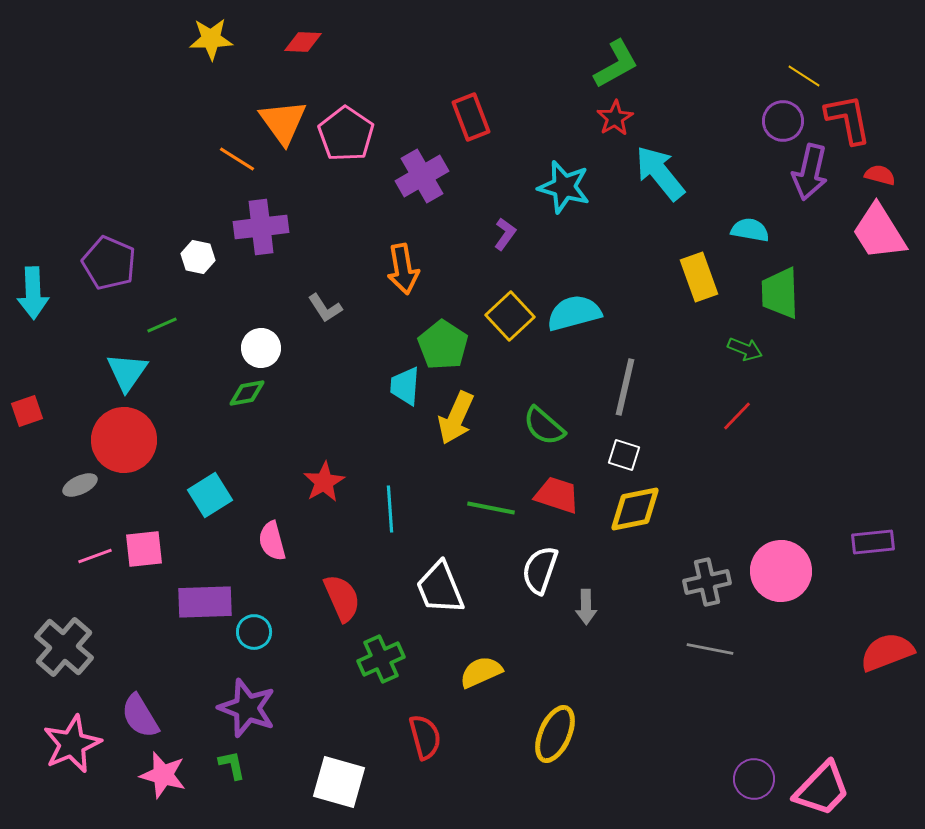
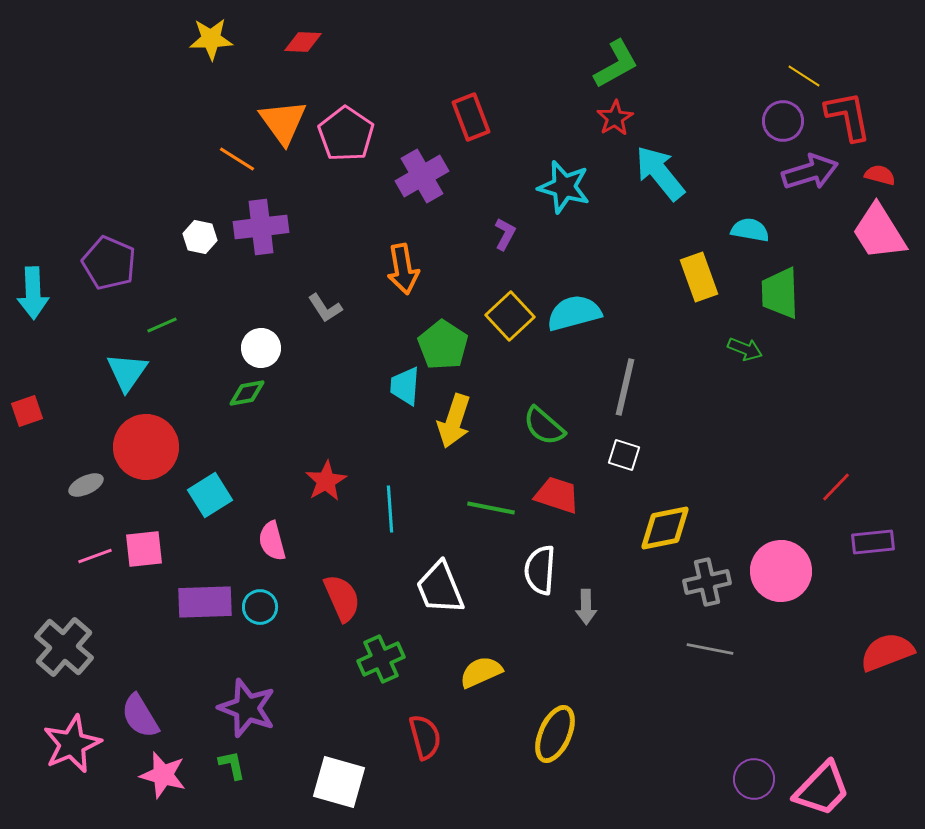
red L-shape at (848, 119): moved 3 px up
purple arrow at (810, 172): rotated 120 degrees counterclockwise
purple L-shape at (505, 234): rotated 8 degrees counterclockwise
white hexagon at (198, 257): moved 2 px right, 20 px up
red line at (737, 416): moved 99 px right, 71 px down
yellow arrow at (456, 418): moved 2 px left, 3 px down; rotated 6 degrees counterclockwise
red circle at (124, 440): moved 22 px right, 7 px down
red star at (324, 482): moved 2 px right, 1 px up
gray ellipse at (80, 485): moved 6 px right
yellow diamond at (635, 509): moved 30 px right, 19 px down
white semicircle at (540, 570): rotated 15 degrees counterclockwise
cyan circle at (254, 632): moved 6 px right, 25 px up
